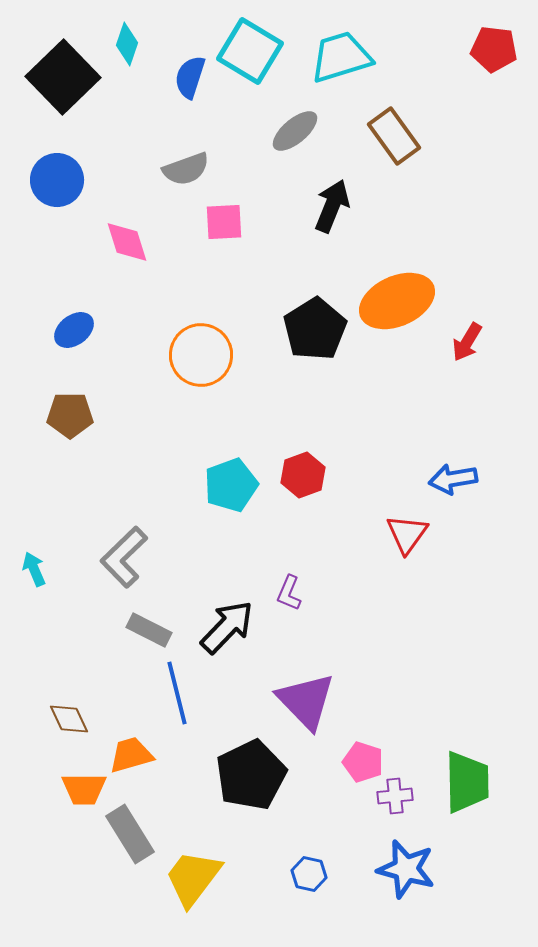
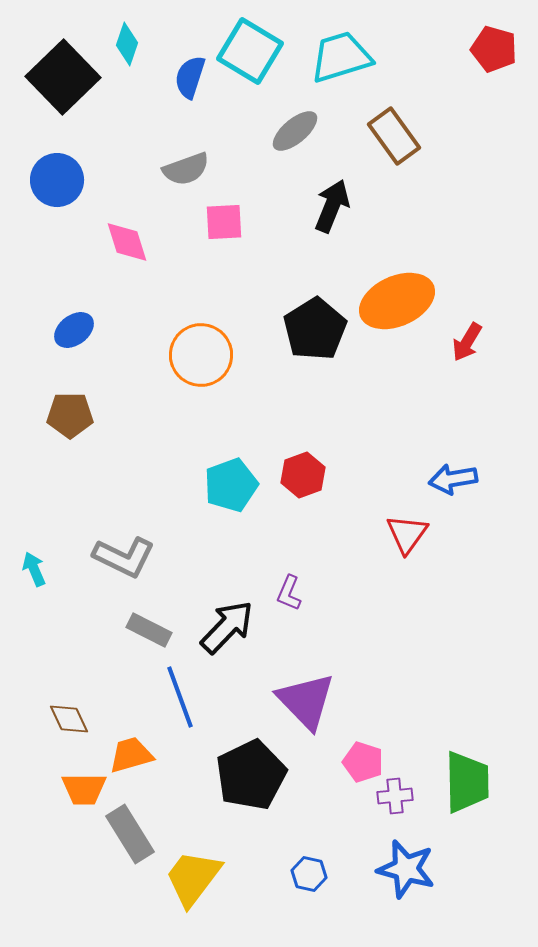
red pentagon at (494, 49): rotated 9 degrees clockwise
gray L-shape at (124, 557): rotated 110 degrees counterclockwise
blue line at (177, 693): moved 3 px right, 4 px down; rotated 6 degrees counterclockwise
